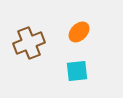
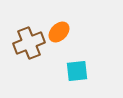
orange ellipse: moved 20 px left
